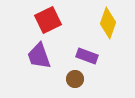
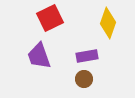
red square: moved 2 px right, 2 px up
purple rectangle: rotated 30 degrees counterclockwise
brown circle: moved 9 px right
